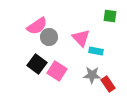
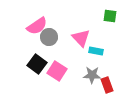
red rectangle: moved 1 px left, 1 px down; rotated 14 degrees clockwise
